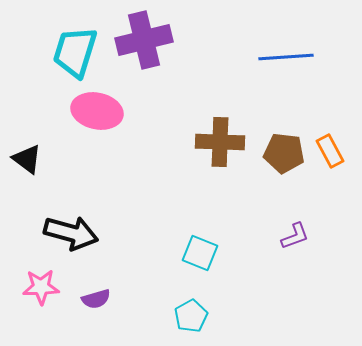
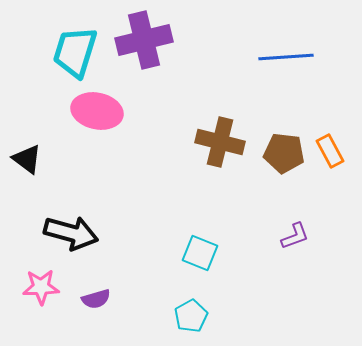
brown cross: rotated 12 degrees clockwise
